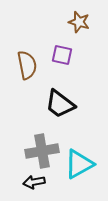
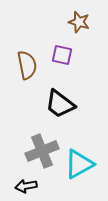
gray cross: rotated 12 degrees counterclockwise
black arrow: moved 8 px left, 4 px down
